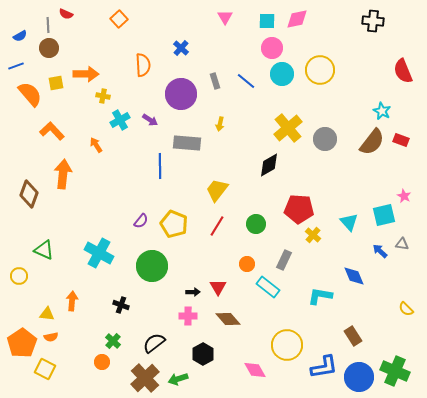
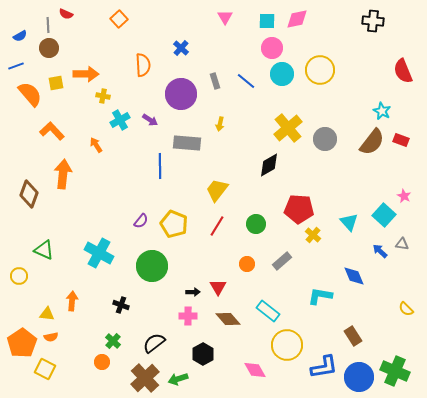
cyan square at (384, 215): rotated 35 degrees counterclockwise
gray rectangle at (284, 260): moved 2 px left, 1 px down; rotated 24 degrees clockwise
cyan rectangle at (268, 287): moved 24 px down
